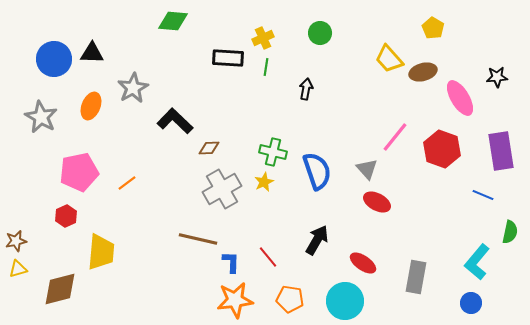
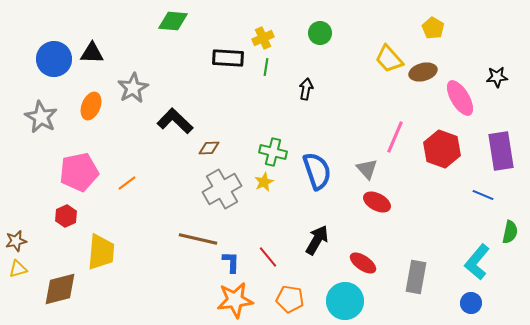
pink line at (395, 137): rotated 16 degrees counterclockwise
